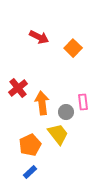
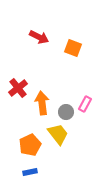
orange square: rotated 24 degrees counterclockwise
pink rectangle: moved 2 px right, 2 px down; rotated 35 degrees clockwise
blue rectangle: rotated 32 degrees clockwise
